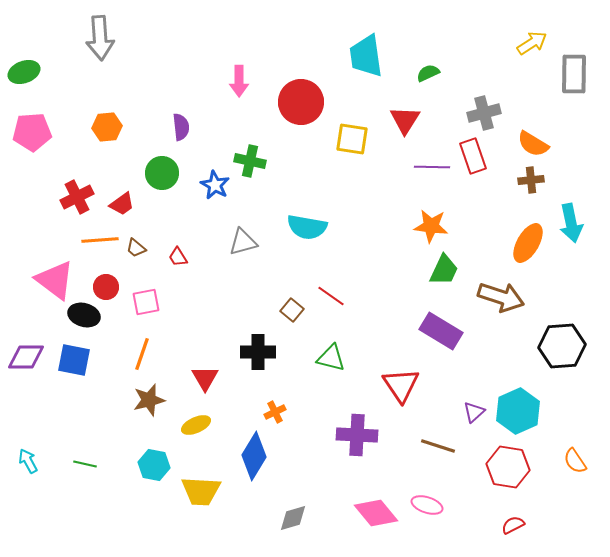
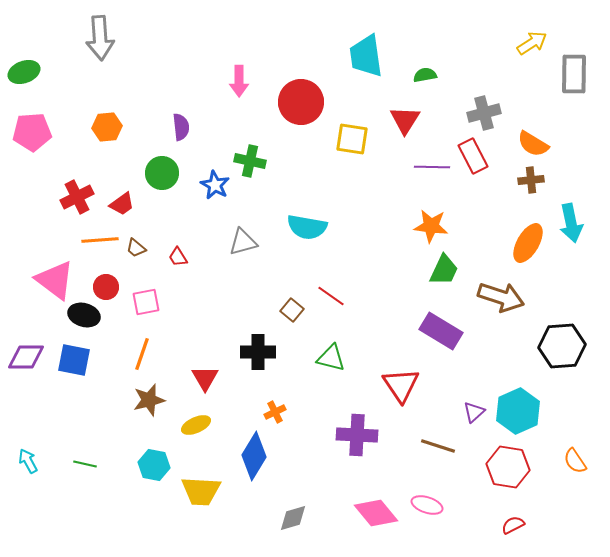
green semicircle at (428, 73): moved 3 px left, 2 px down; rotated 15 degrees clockwise
red rectangle at (473, 156): rotated 8 degrees counterclockwise
